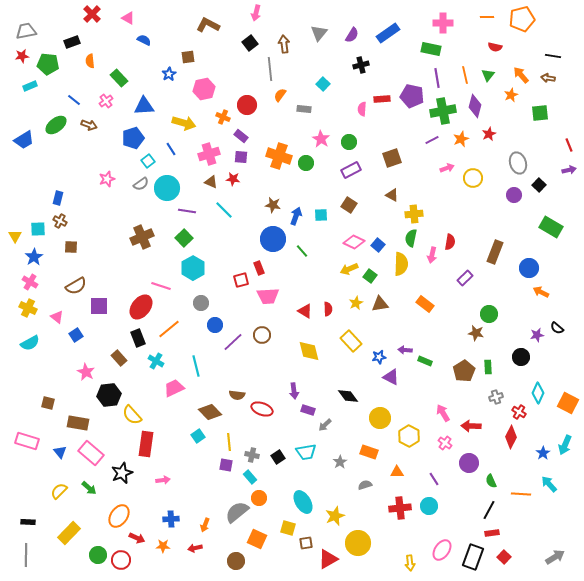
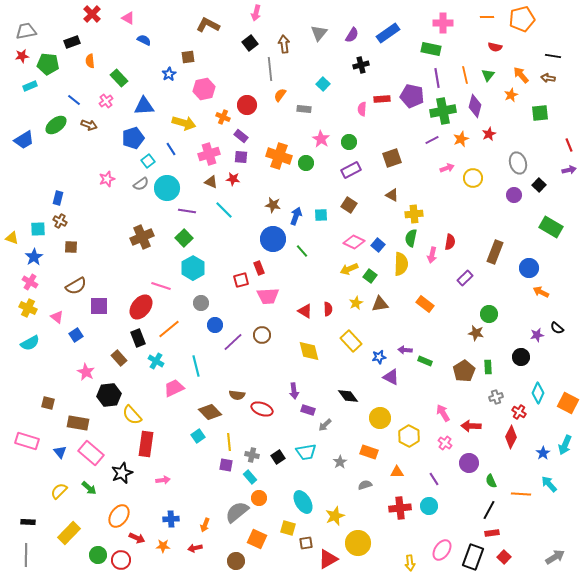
yellow triangle at (15, 236): moved 3 px left, 2 px down; rotated 40 degrees counterclockwise
